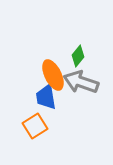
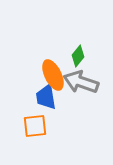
orange square: rotated 25 degrees clockwise
